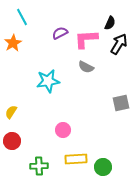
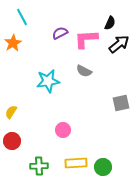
black arrow: rotated 20 degrees clockwise
gray semicircle: moved 2 px left, 4 px down
yellow rectangle: moved 4 px down
